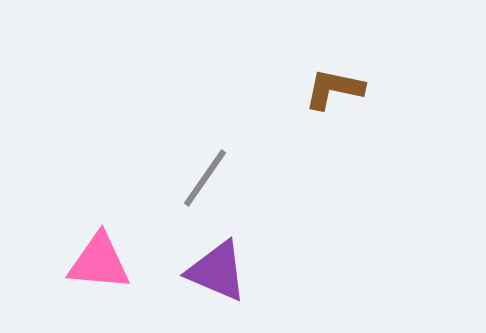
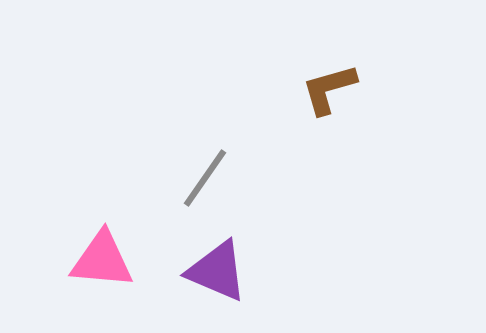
brown L-shape: moved 5 px left; rotated 28 degrees counterclockwise
pink triangle: moved 3 px right, 2 px up
